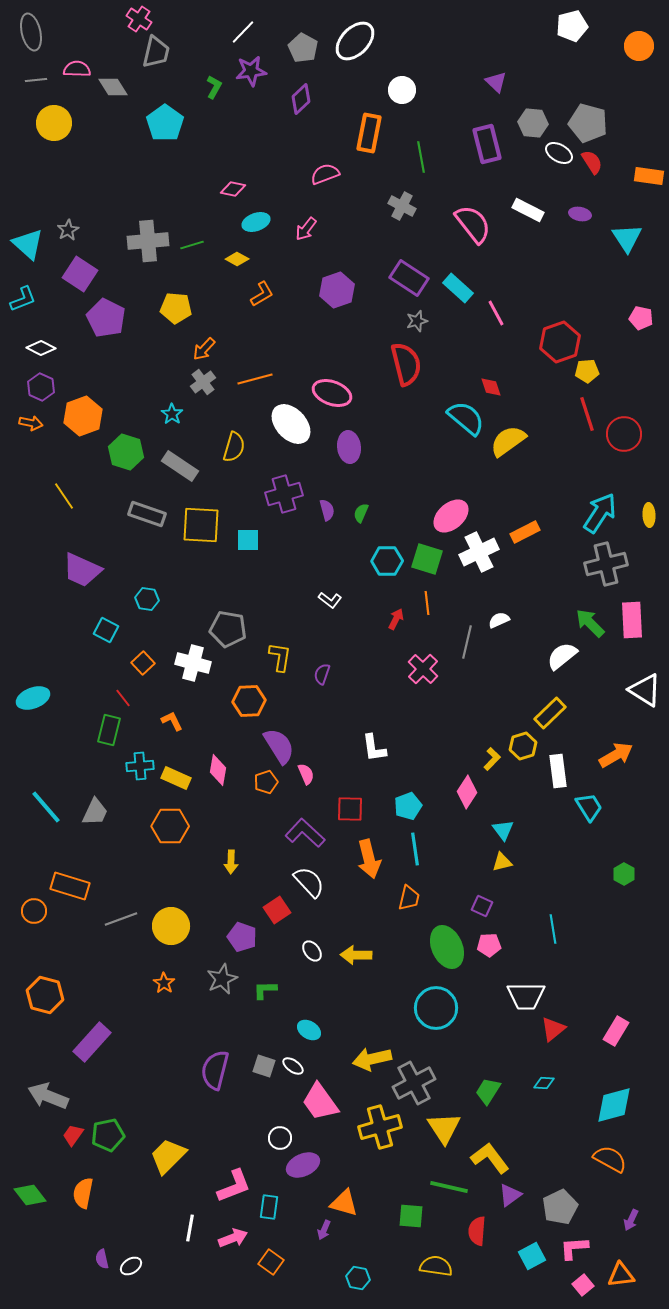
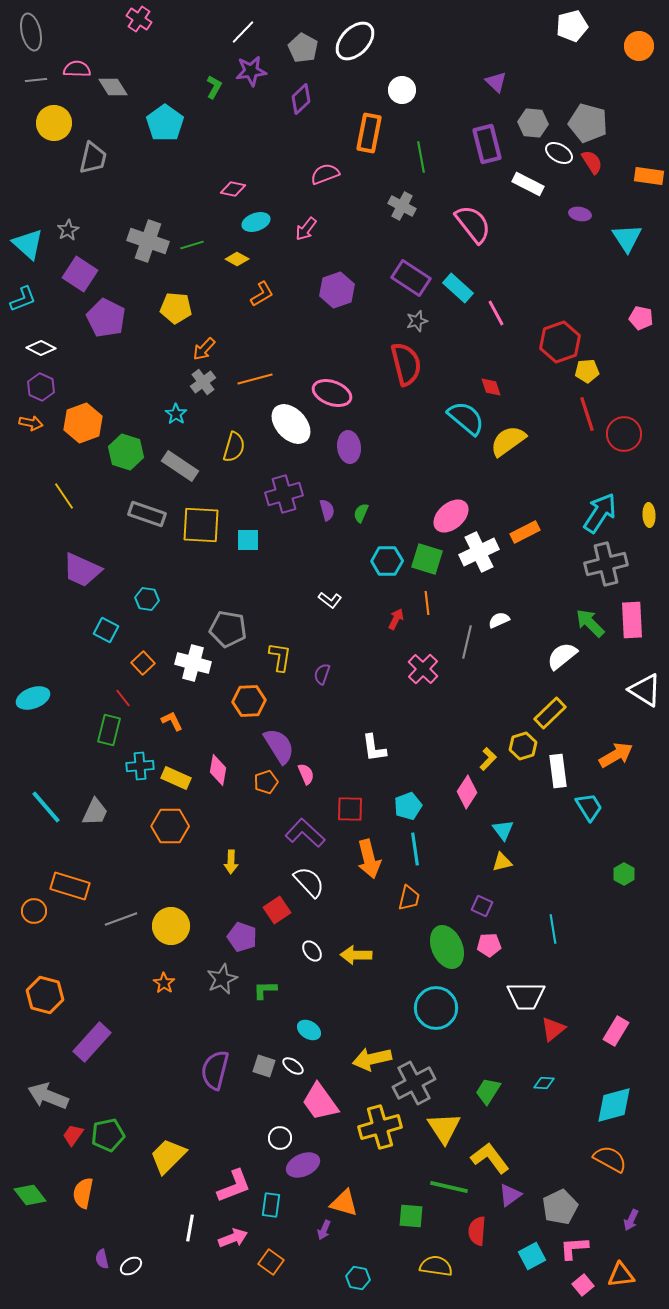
gray trapezoid at (156, 52): moved 63 px left, 106 px down
white rectangle at (528, 210): moved 26 px up
gray cross at (148, 241): rotated 24 degrees clockwise
purple rectangle at (409, 278): moved 2 px right
cyan star at (172, 414): moved 4 px right
orange hexagon at (83, 416): moved 7 px down
yellow L-shape at (492, 759): moved 4 px left
cyan rectangle at (269, 1207): moved 2 px right, 2 px up
